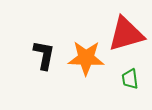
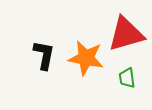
orange star: rotated 9 degrees clockwise
green trapezoid: moved 3 px left, 1 px up
